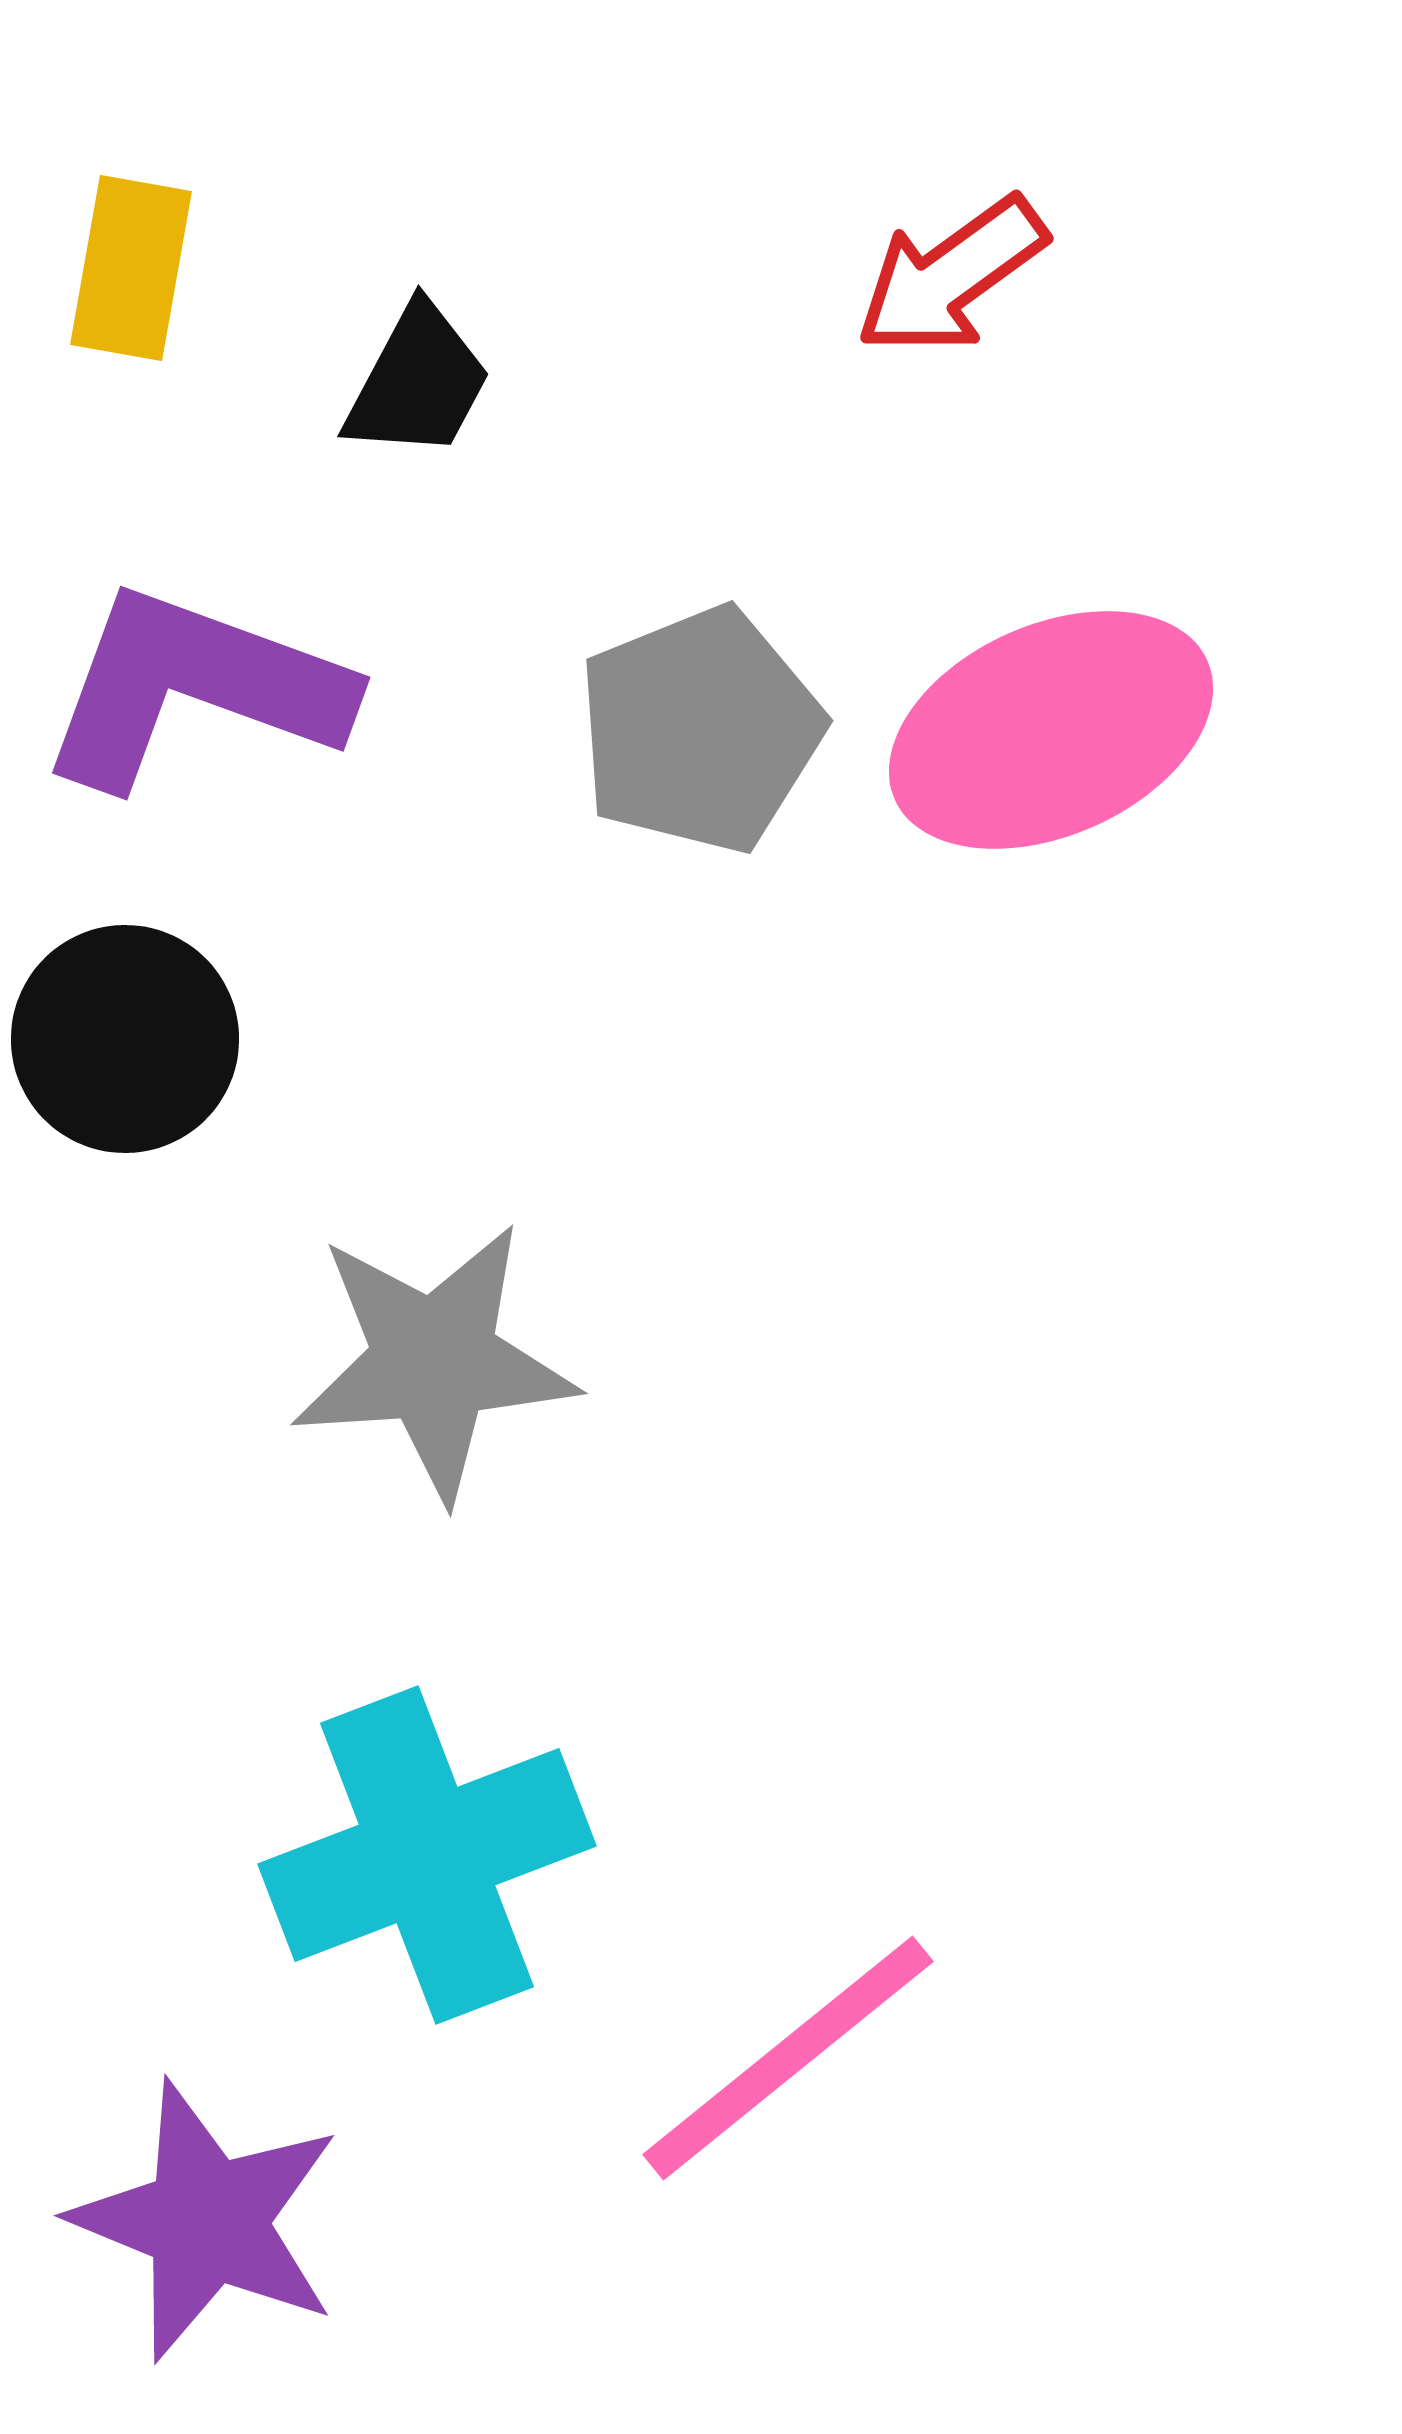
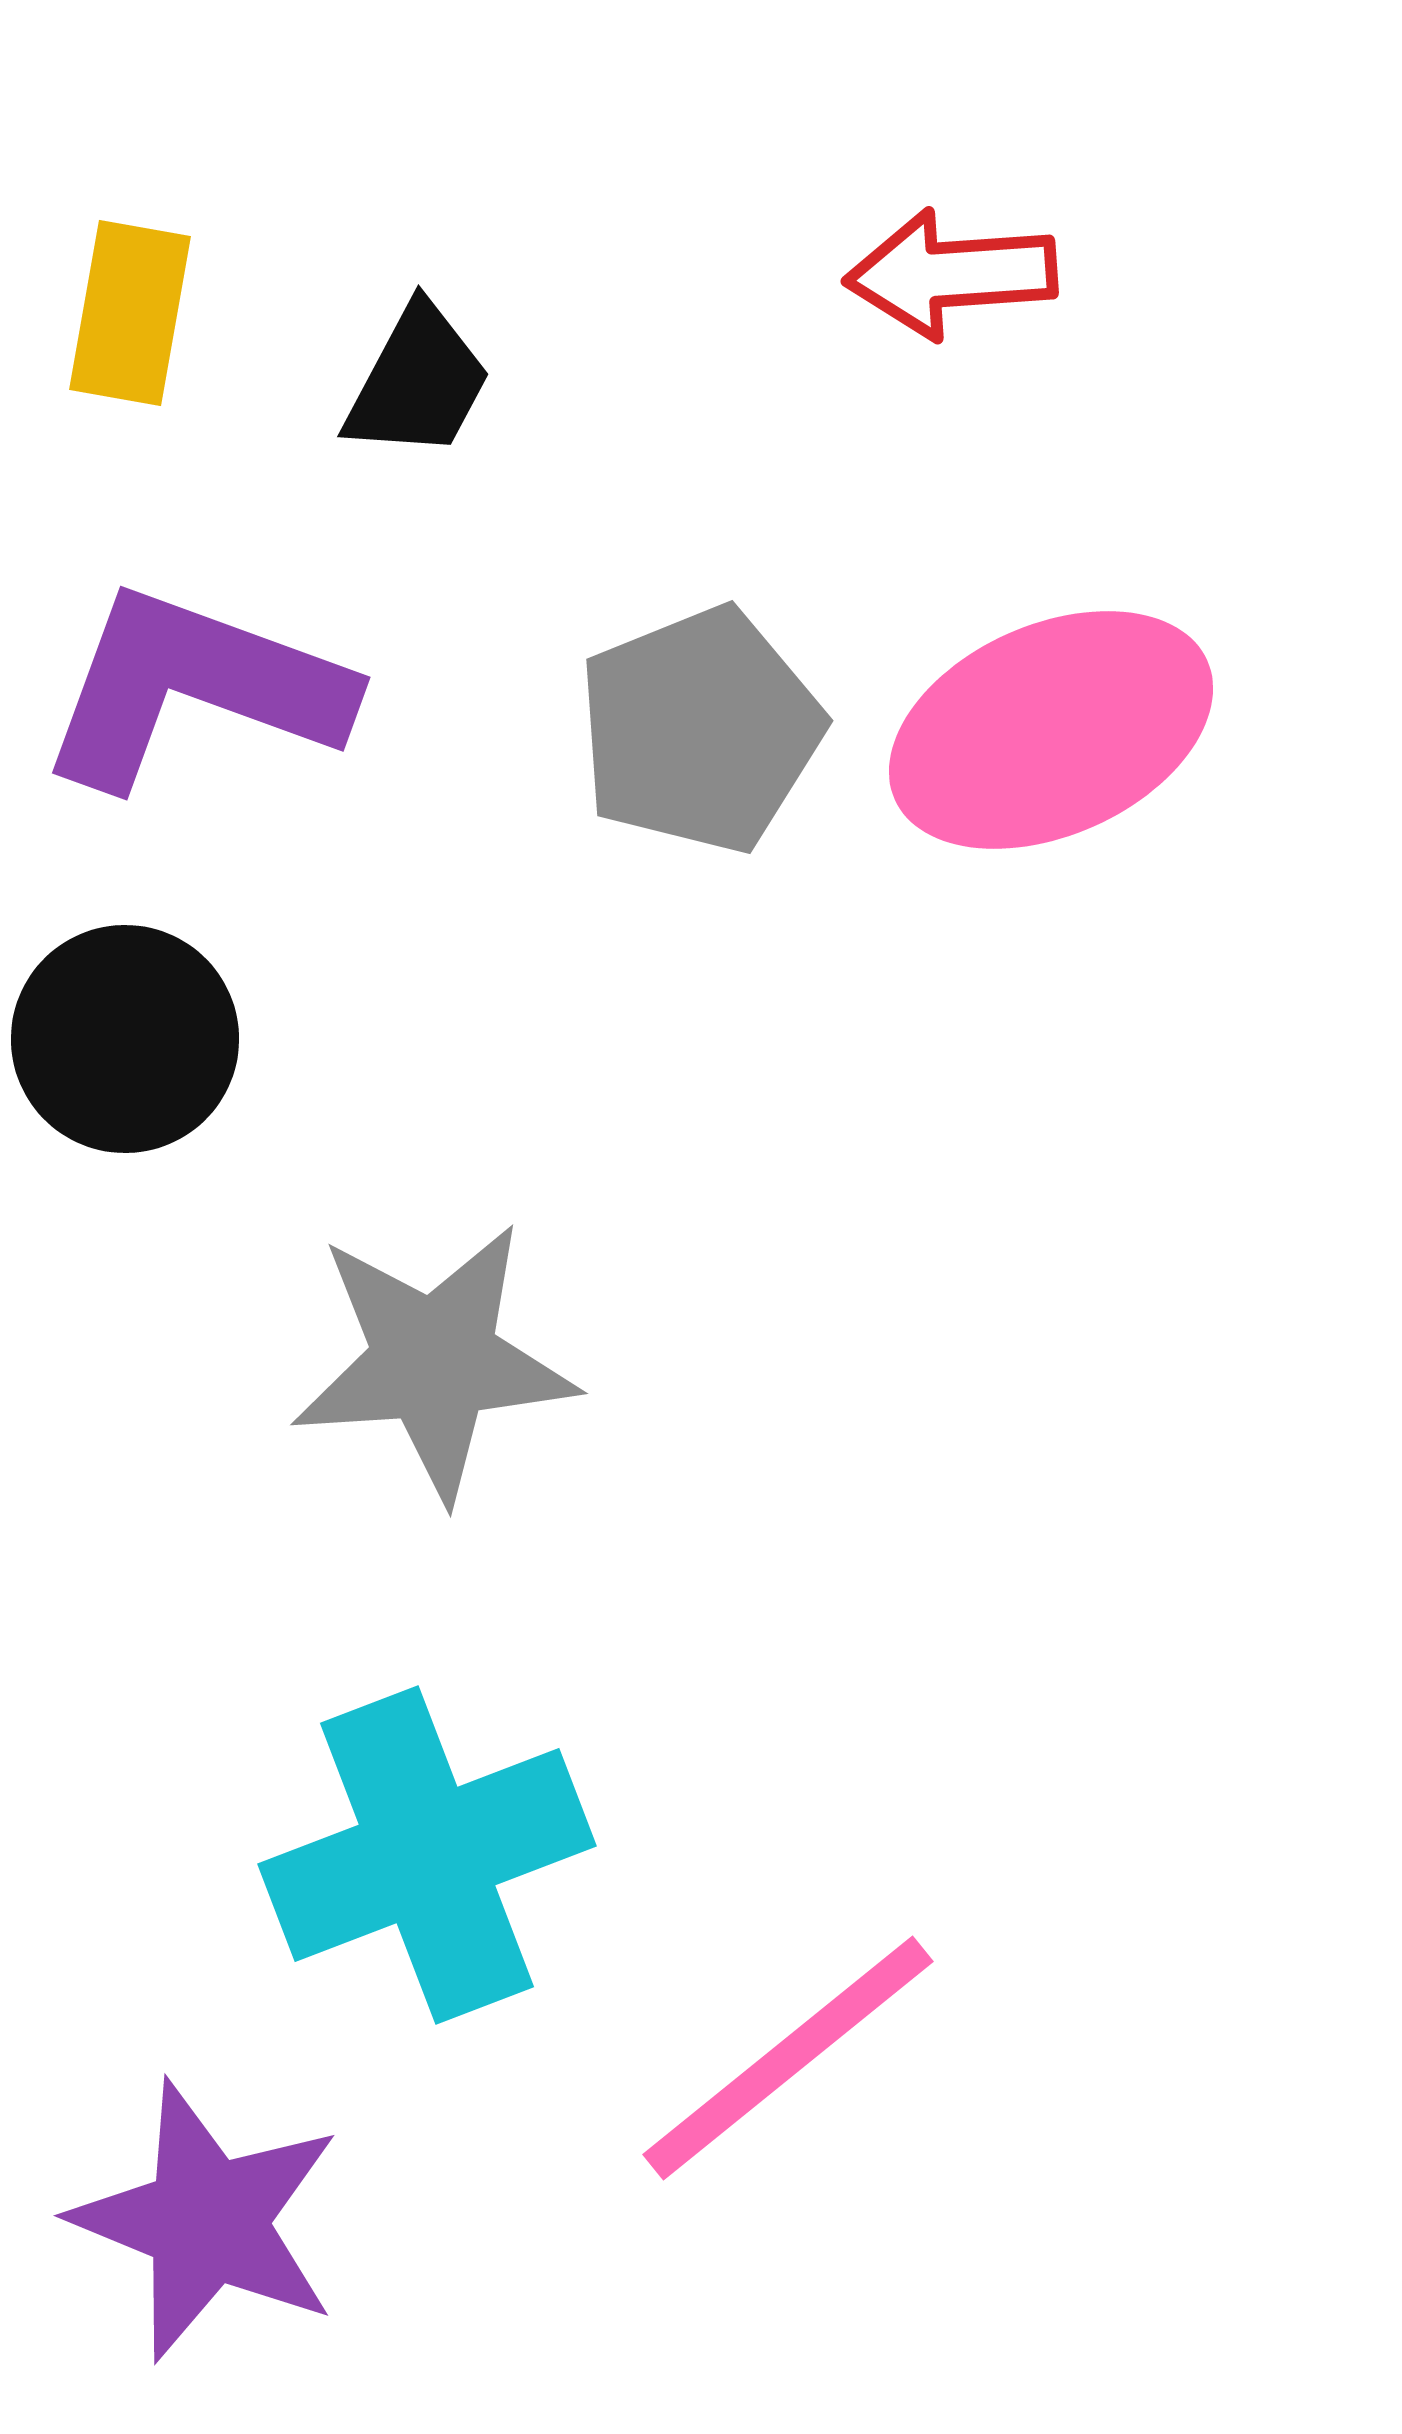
yellow rectangle: moved 1 px left, 45 px down
red arrow: moved 2 px up; rotated 32 degrees clockwise
